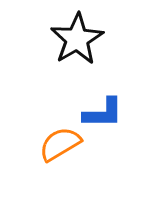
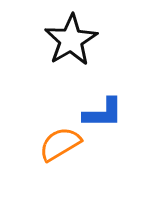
black star: moved 6 px left, 1 px down
